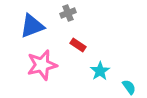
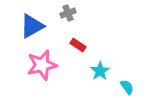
blue triangle: rotated 8 degrees counterclockwise
cyan semicircle: moved 2 px left
